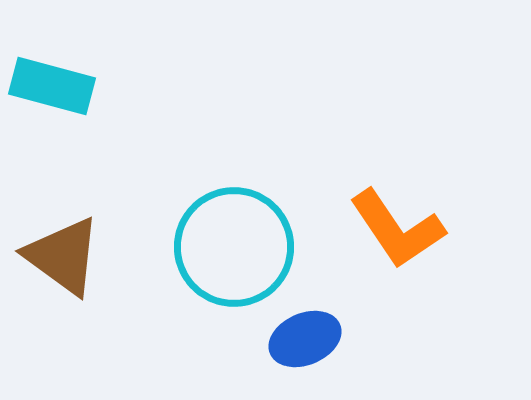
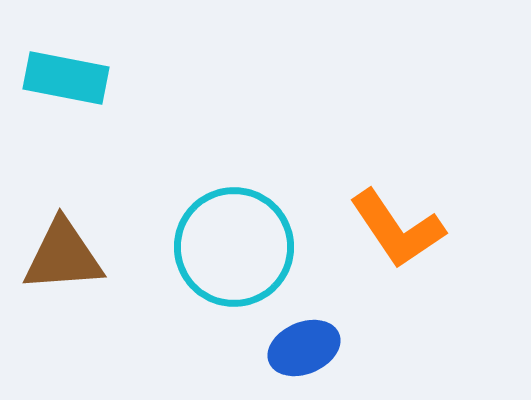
cyan rectangle: moved 14 px right, 8 px up; rotated 4 degrees counterclockwise
brown triangle: rotated 40 degrees counterclockwise
blue ellipse: moved 1 px left, 9 px down
